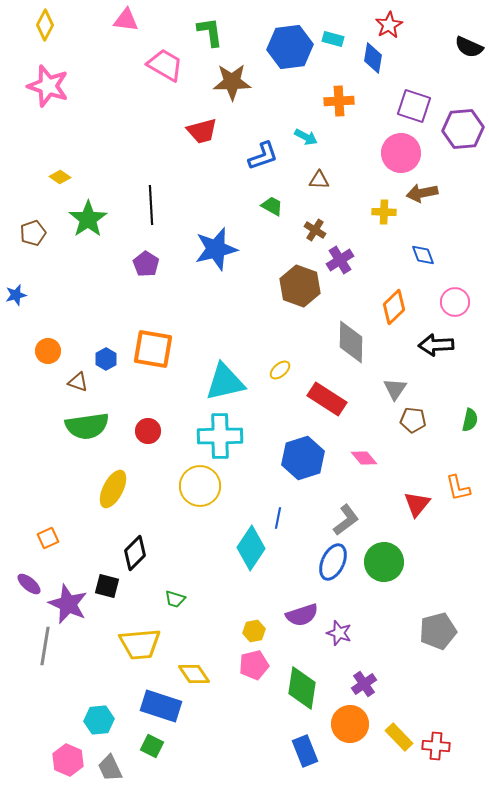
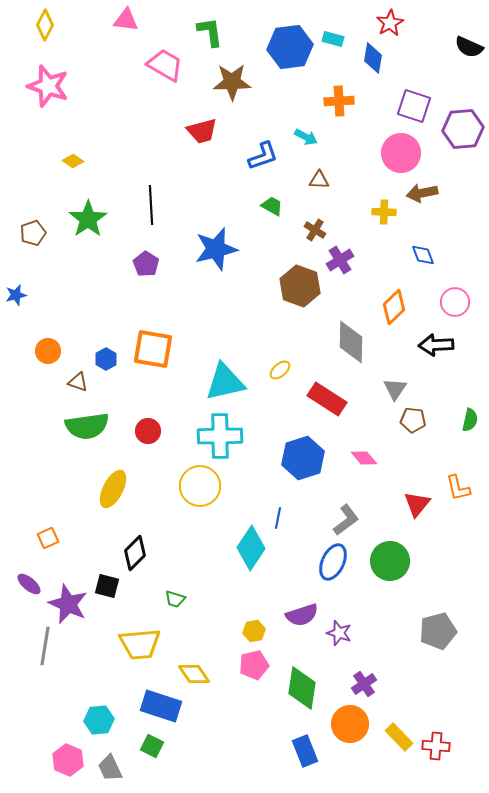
red star at (389, 25): moved 1 px right, 2 px up
yellow diamond at (60, 177): moved 13 px right, 16 px up
green circle at (384, 562): moved 6 px right, 1 px up
